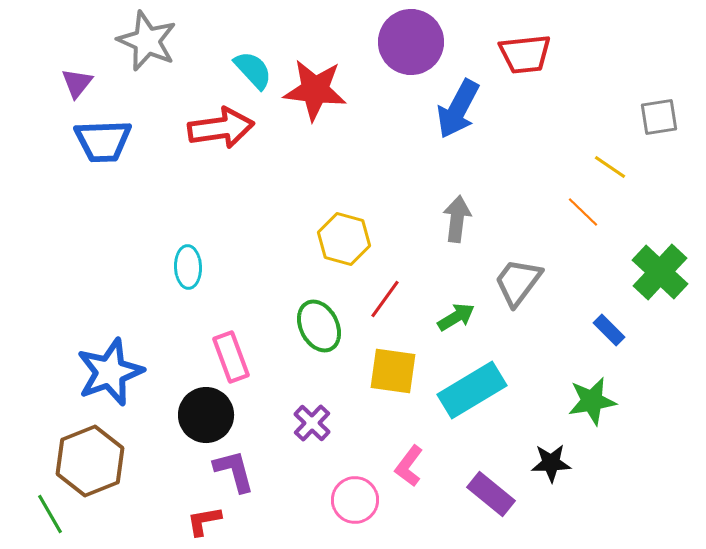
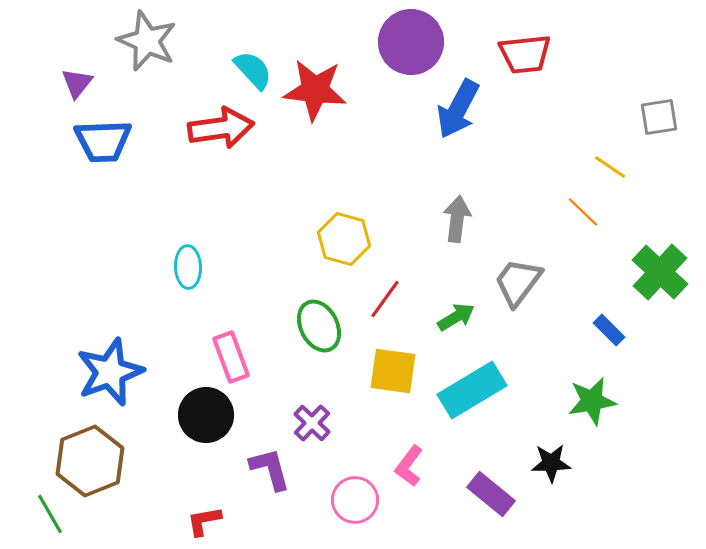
purple L-shape: moved 36 px right, 2 px up
